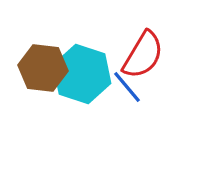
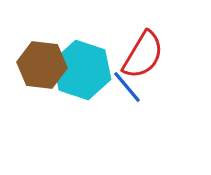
brown hexagon: moved 1 px left, 3 px up
cyan hexagon: moved 4 px up
